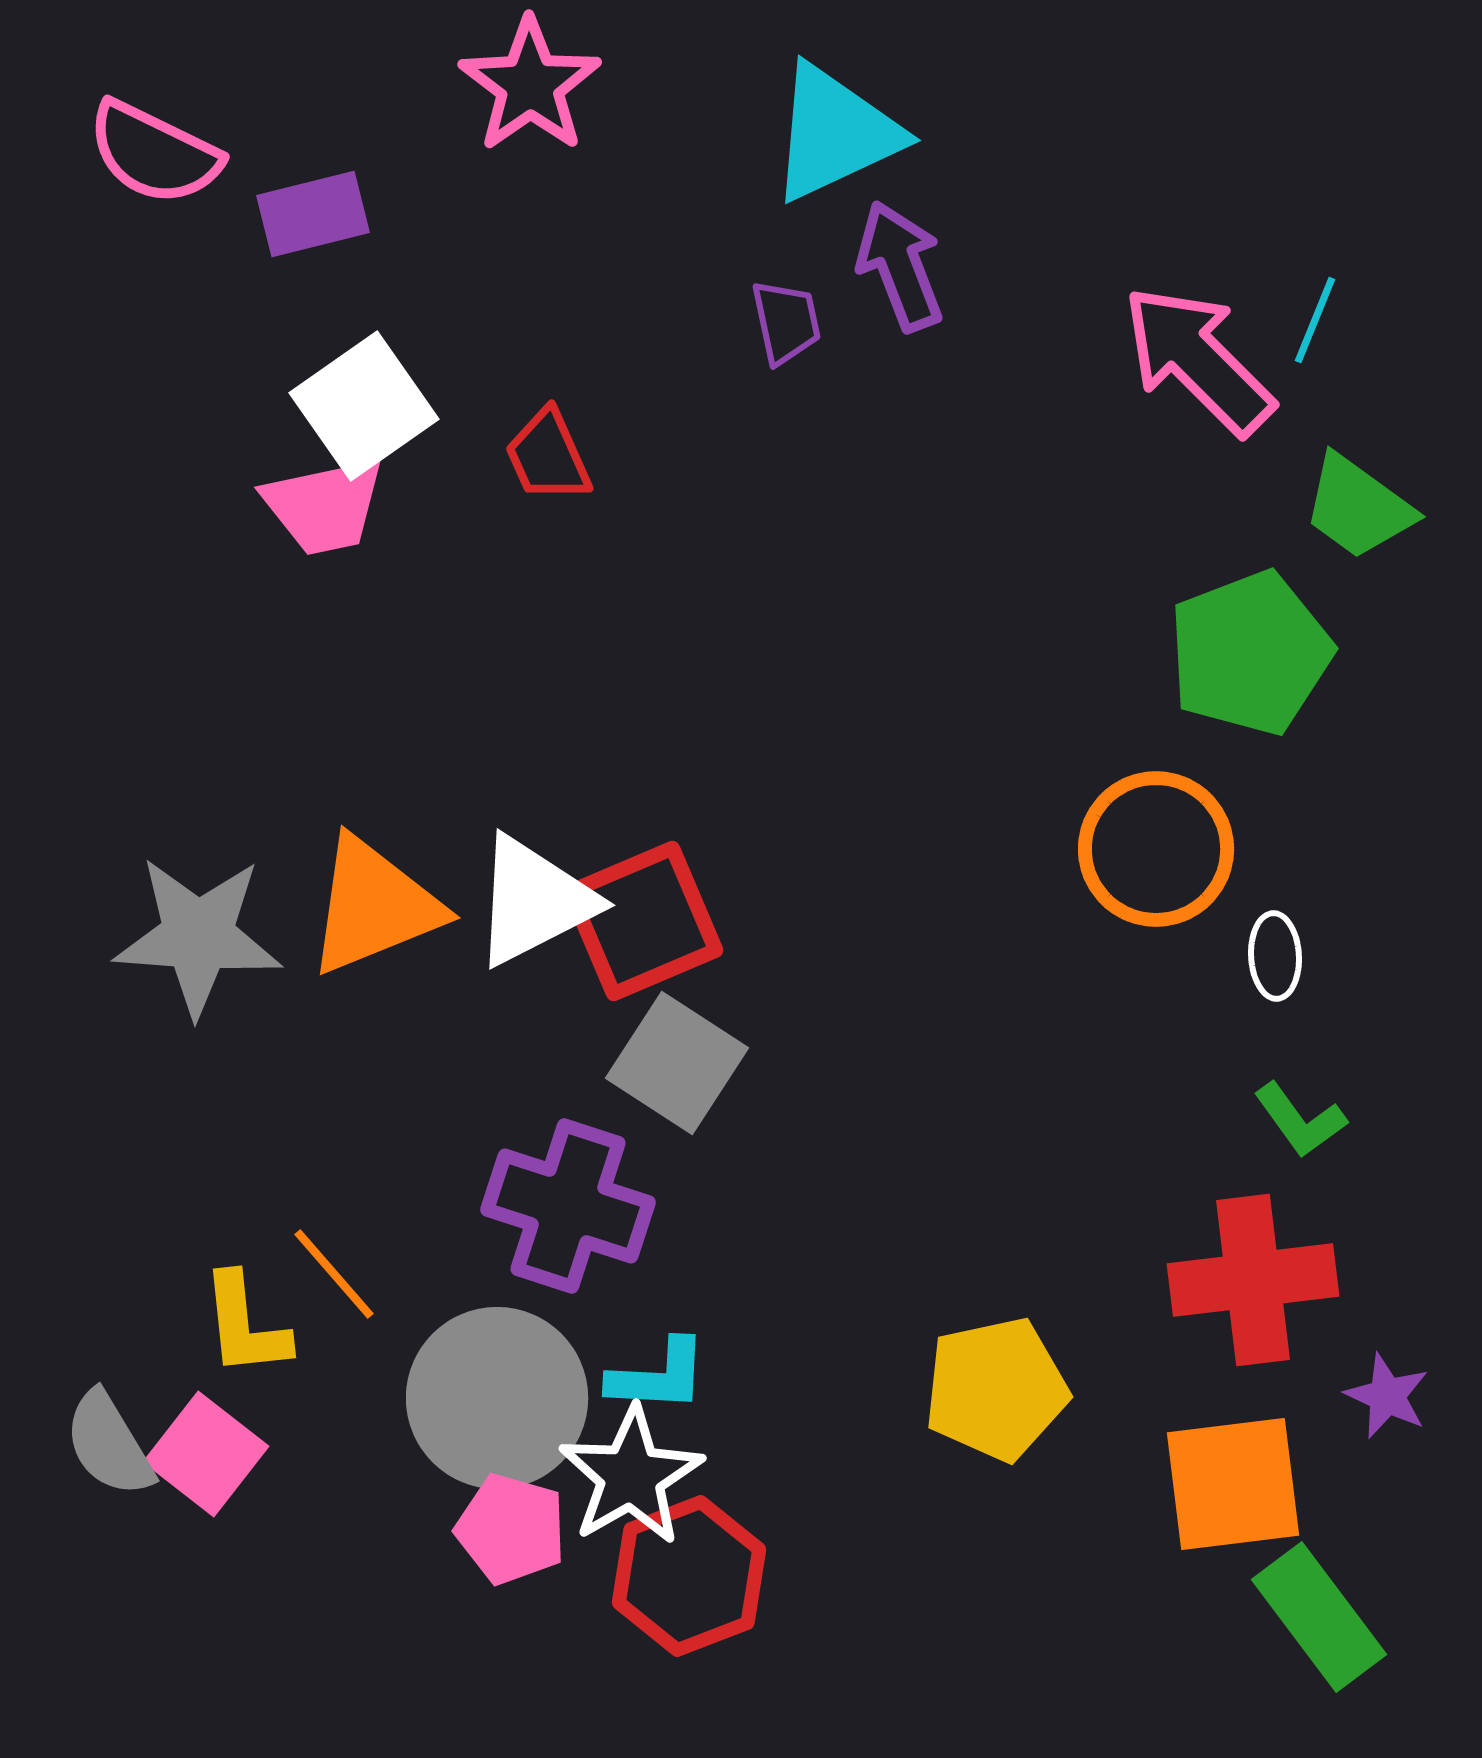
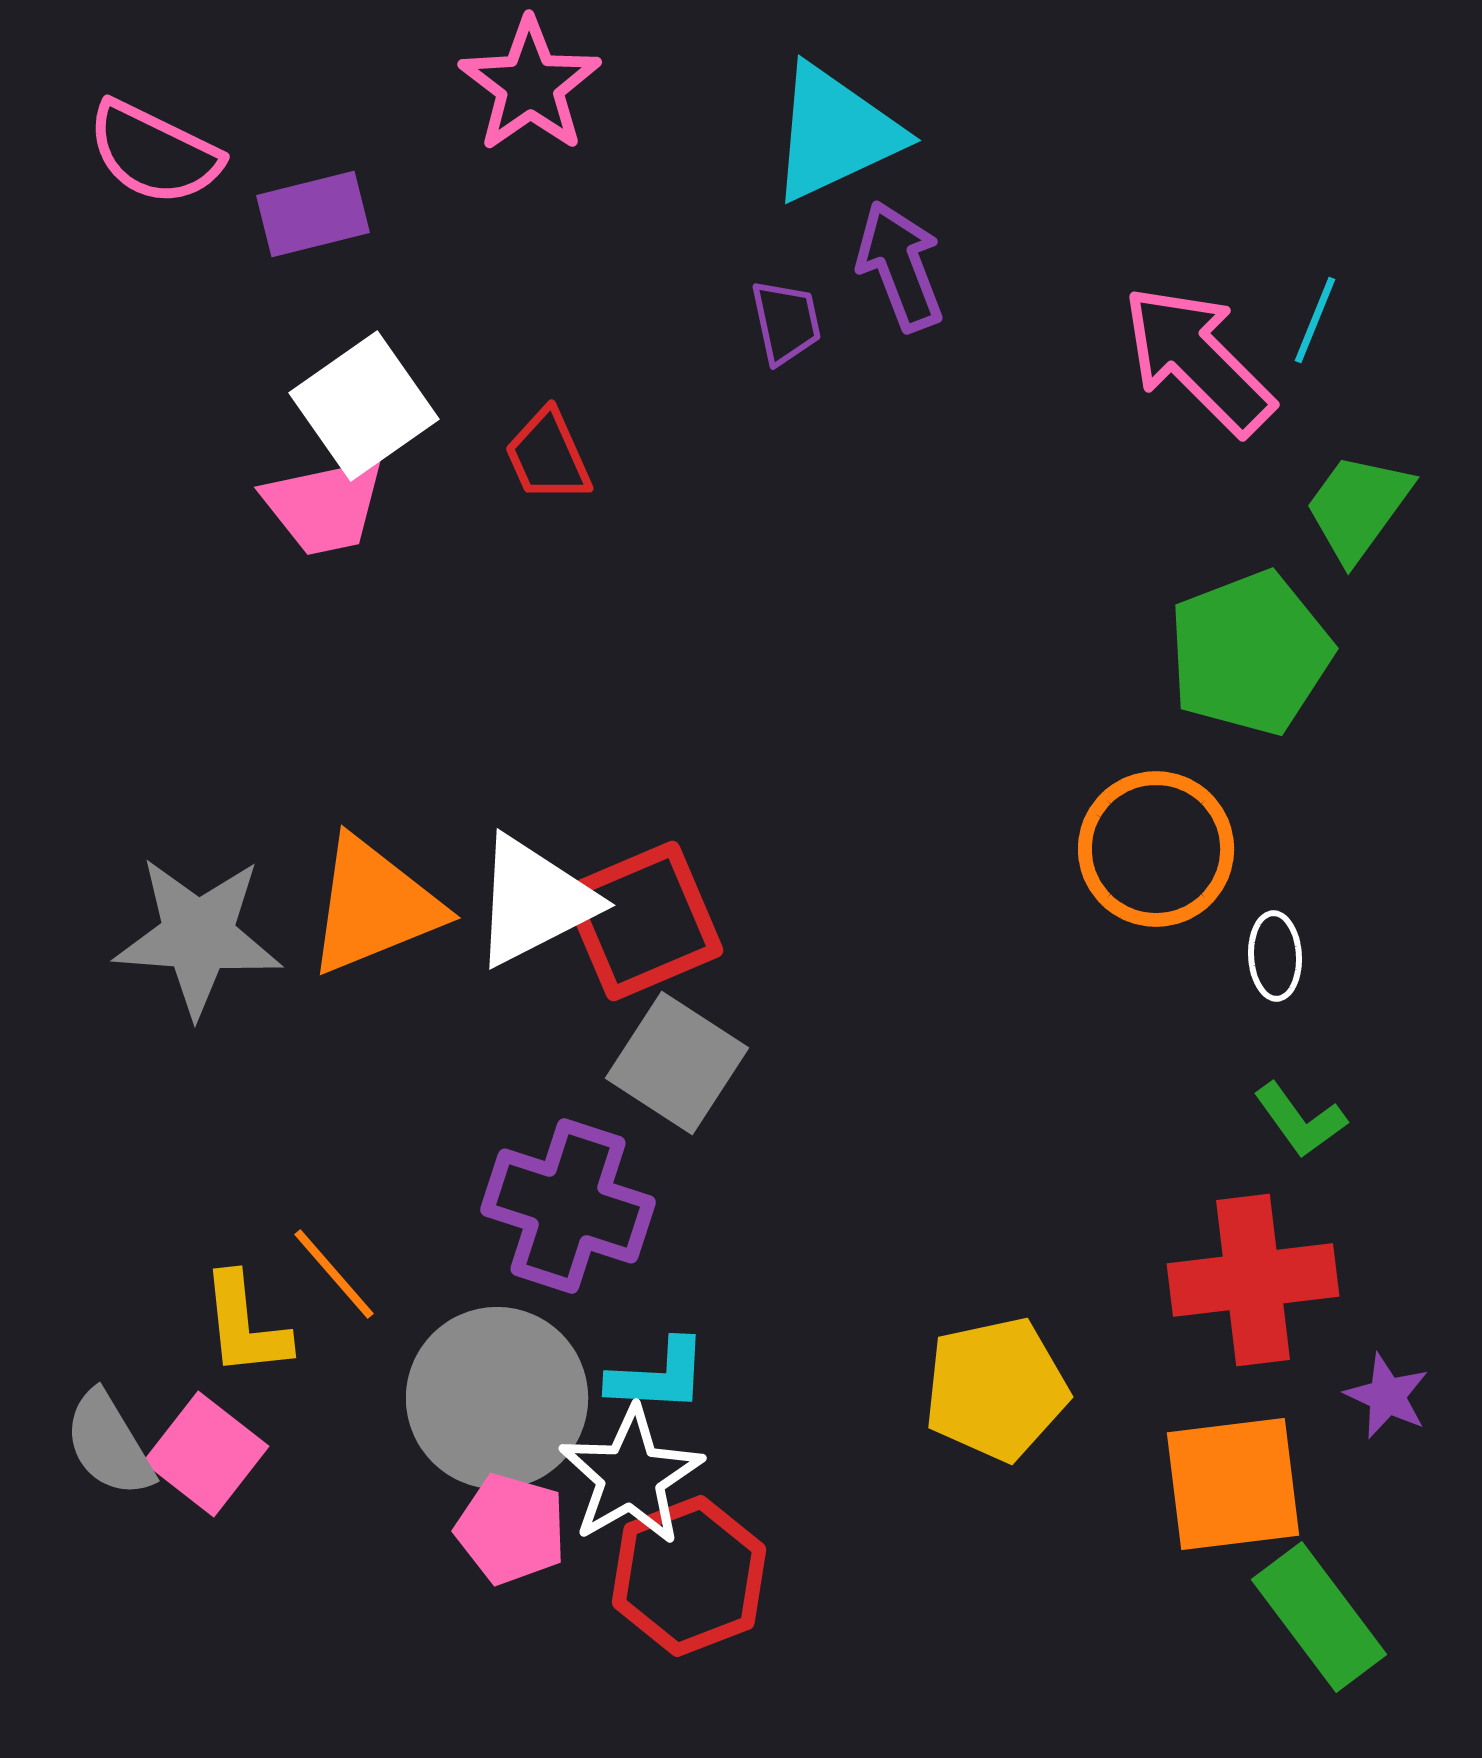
green trapezoid: rotated 90 degrees clockwise
